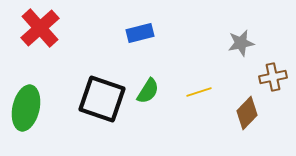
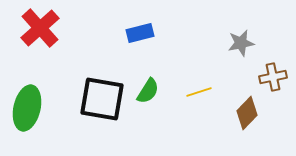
black square: rotated 9 degrees counterclockwise
green ellipse: moved 1 px right
